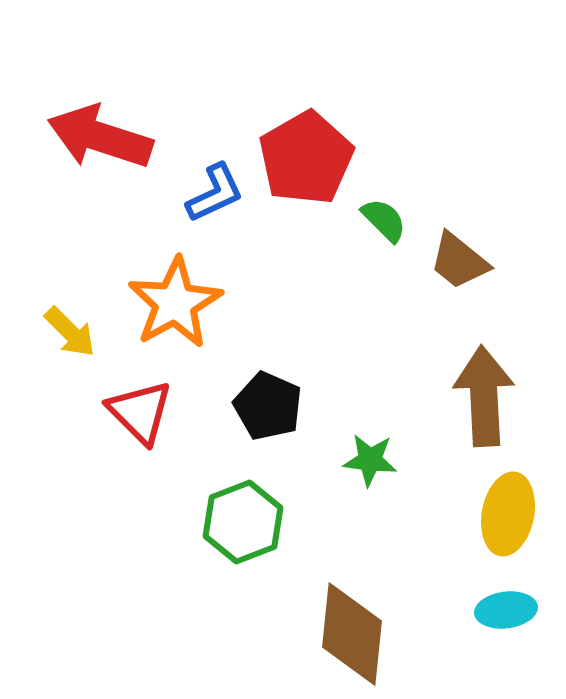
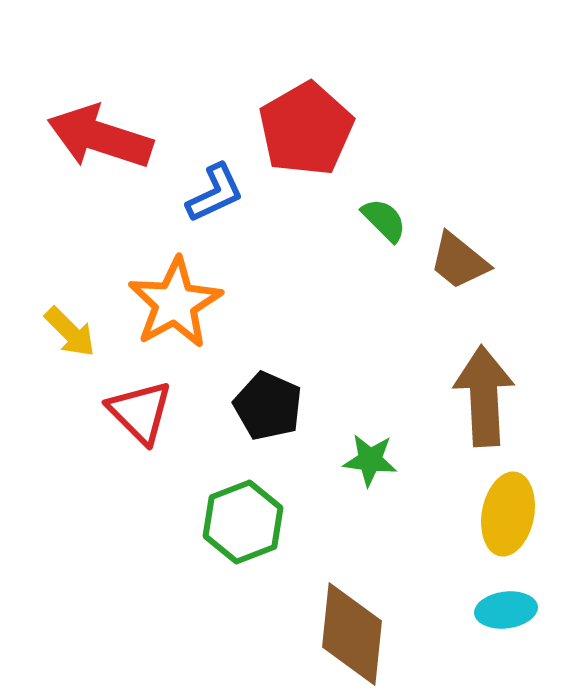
red pentagon: moved 29 px up
